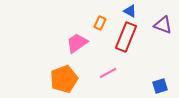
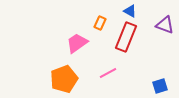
purple triangle: moved 2 px right
